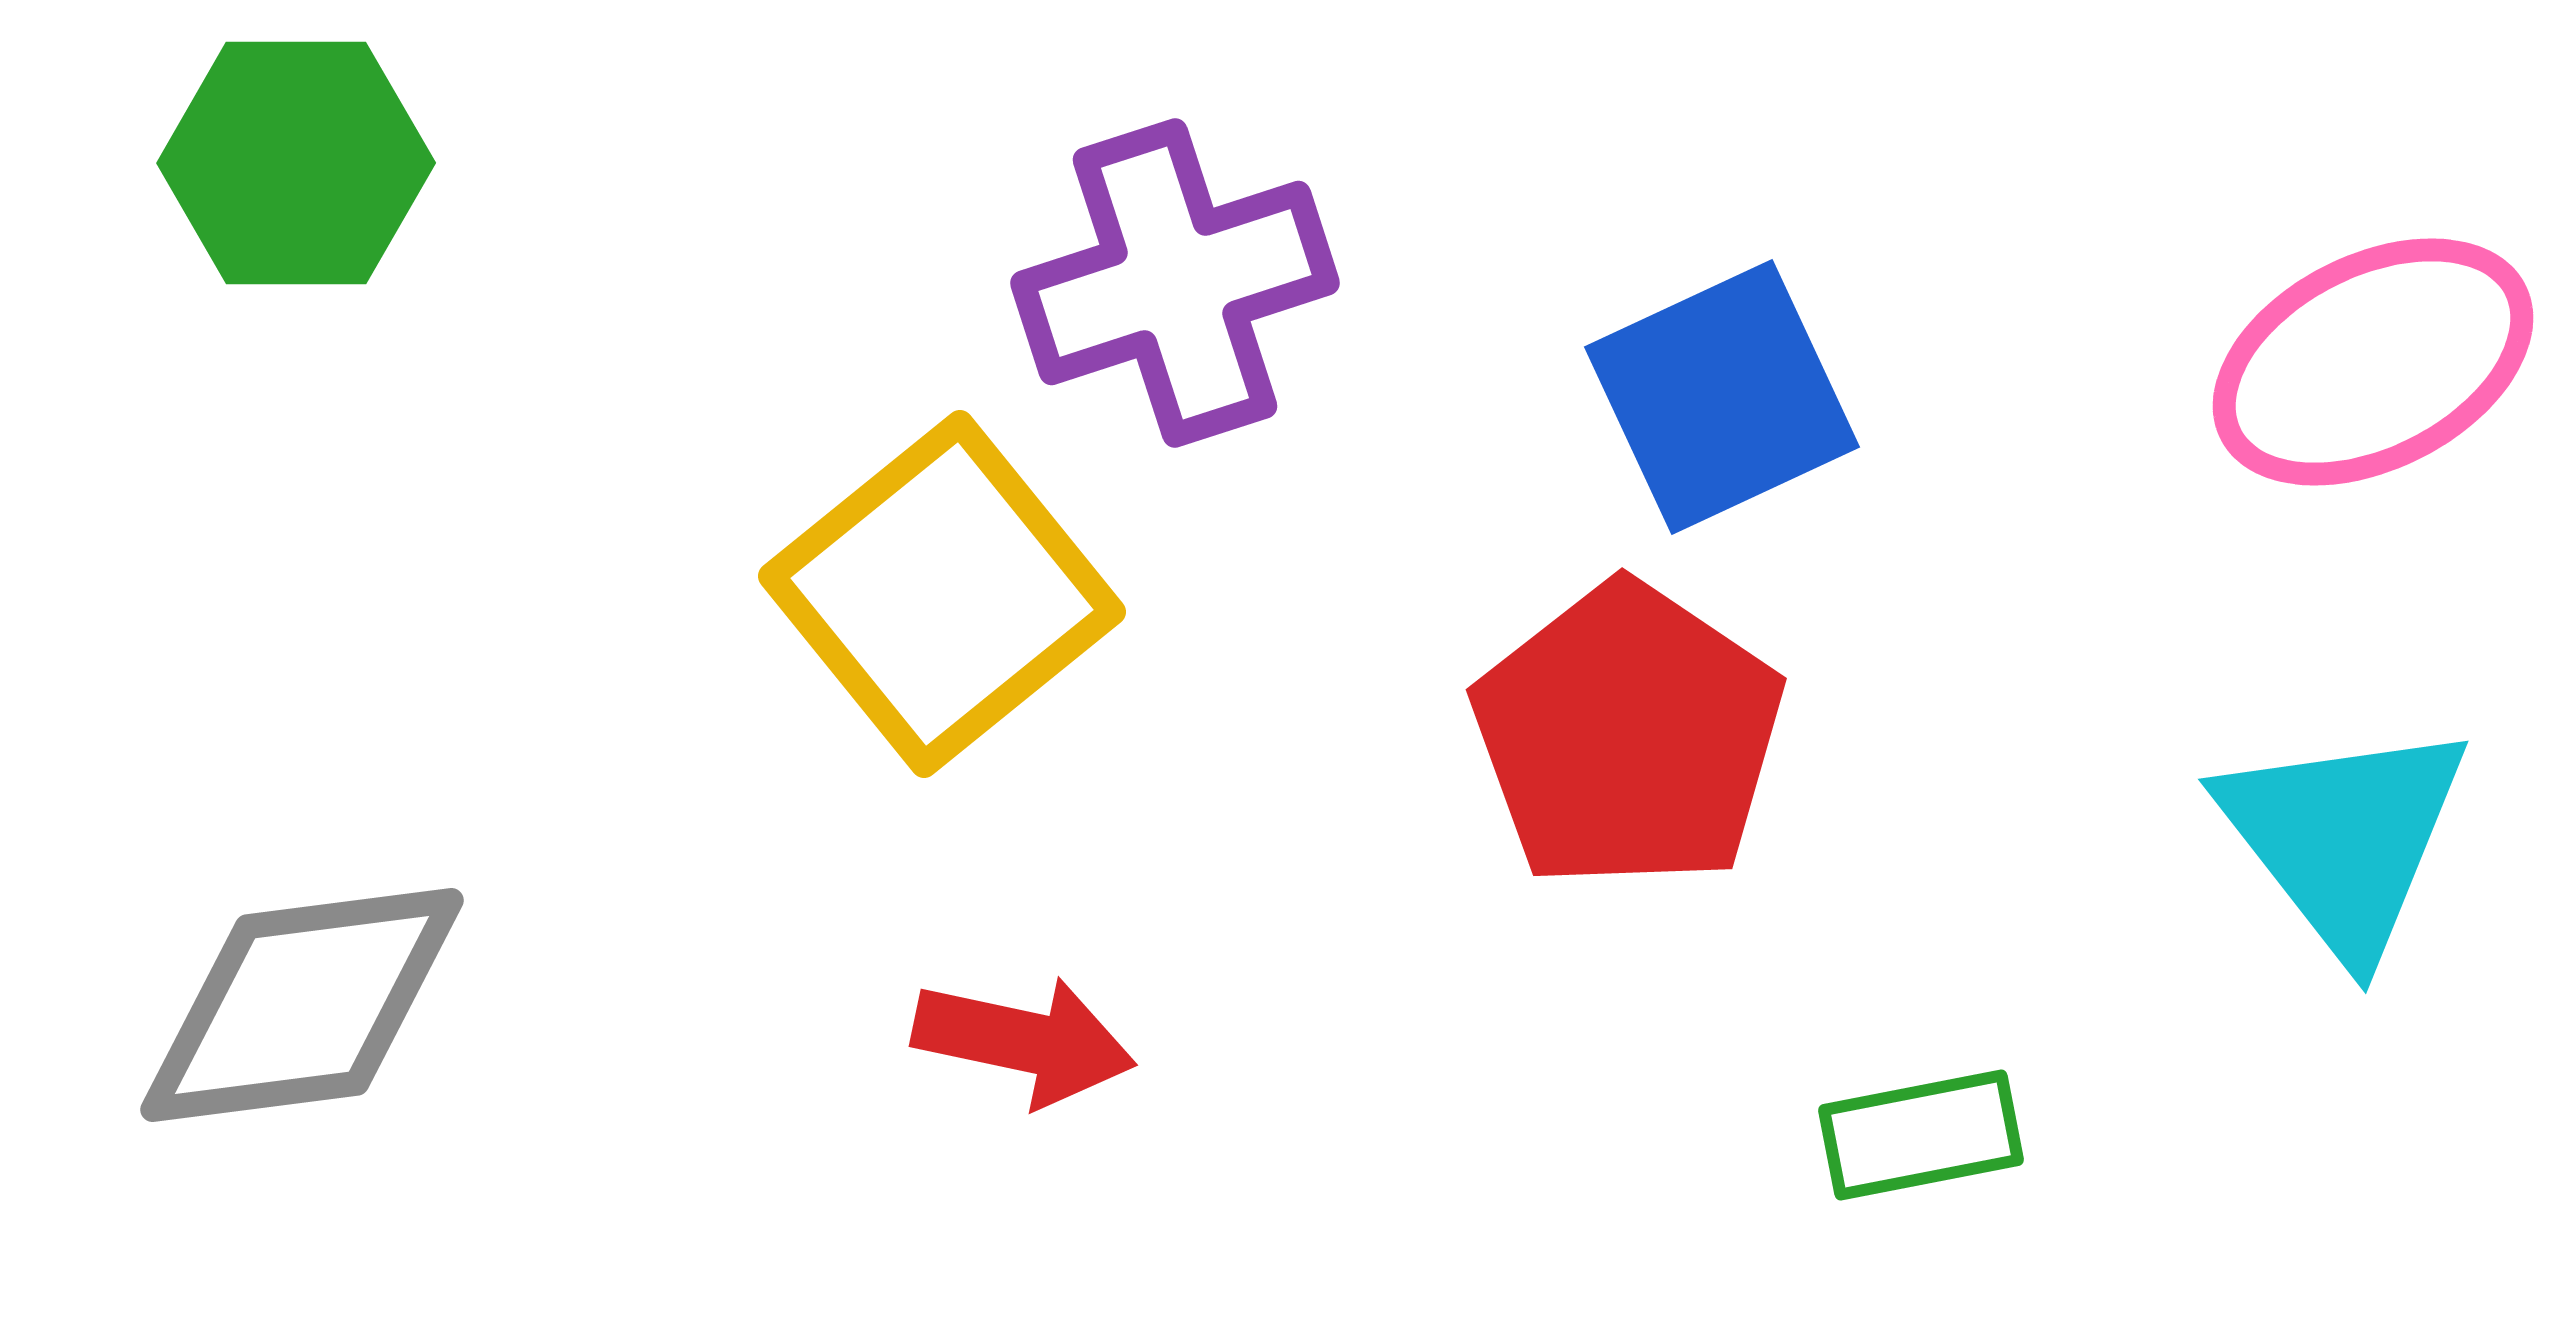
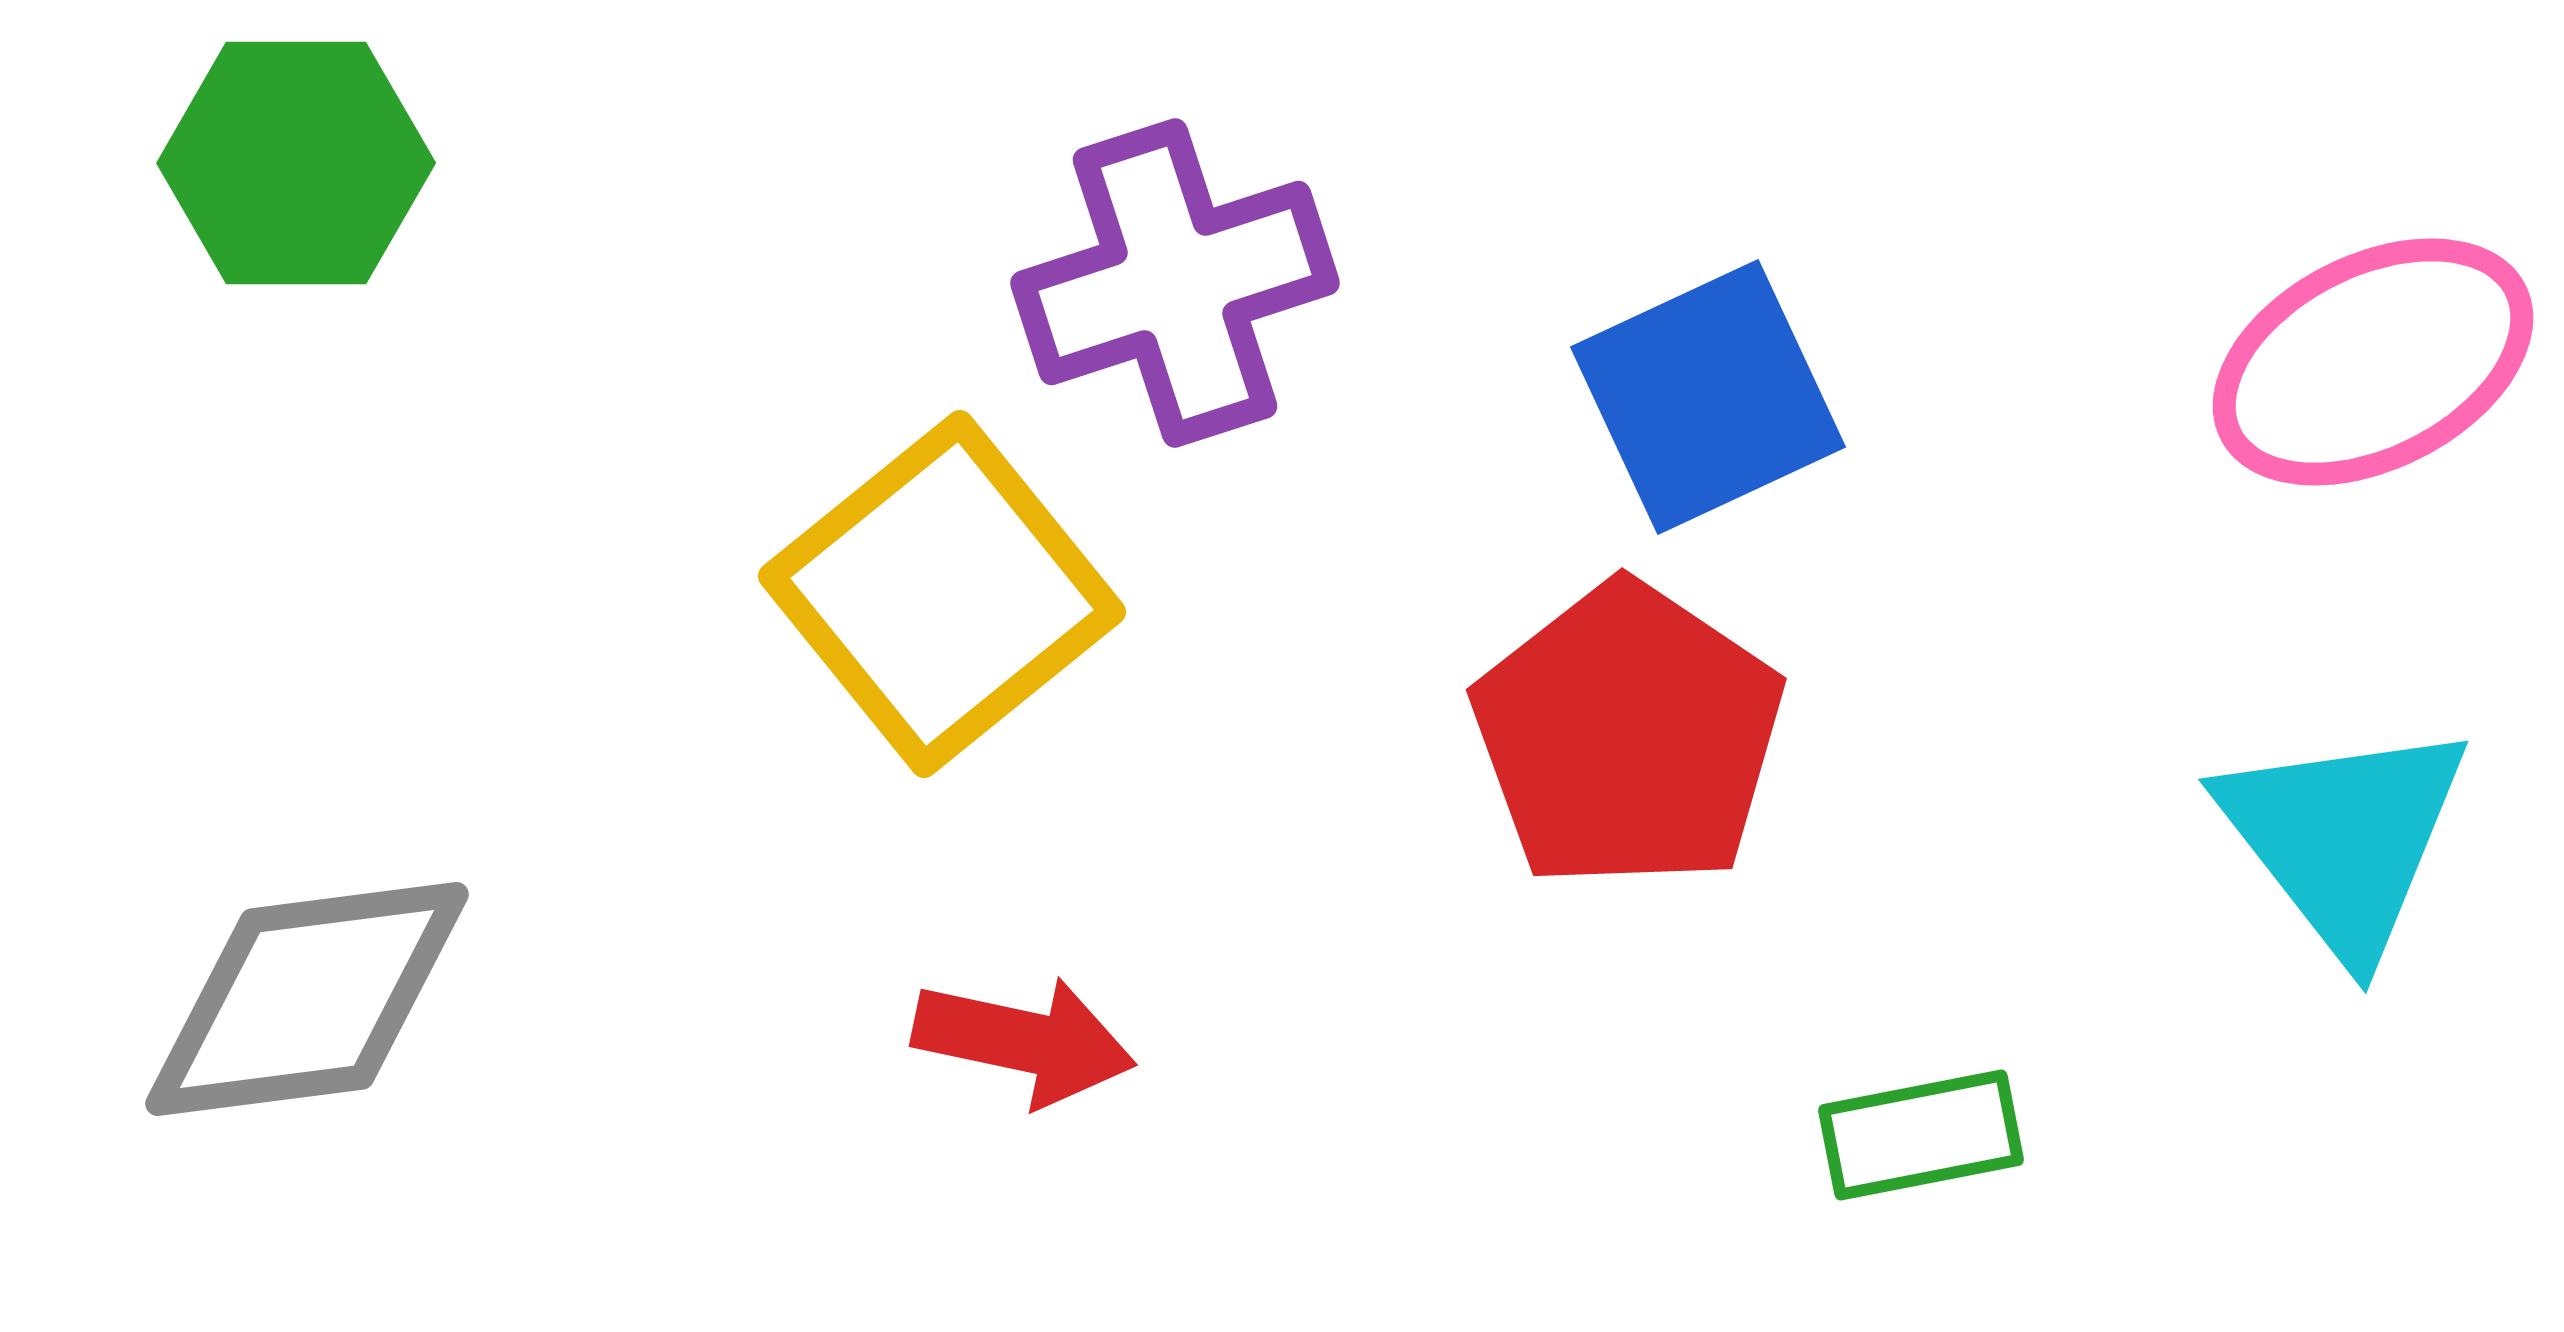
blue square: moved 14 px left
gray diamond: moved 5 px right, 6 px up
